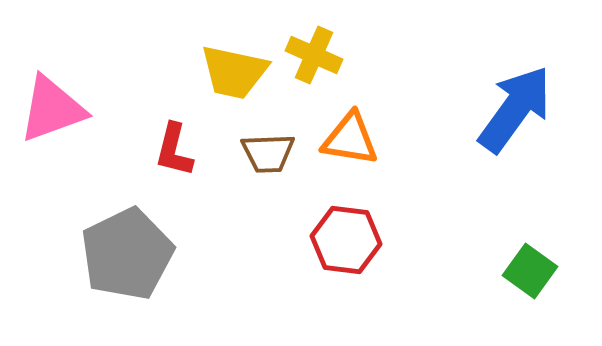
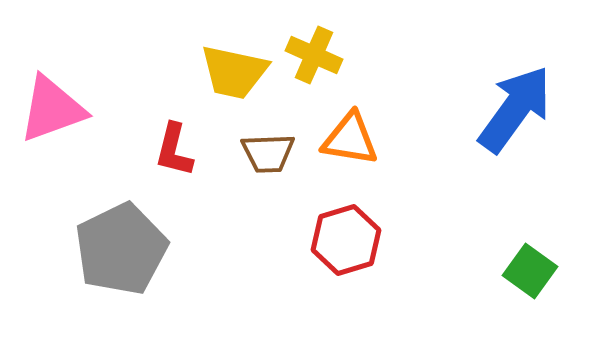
red hexagon: rotated 24 degrees counterclockwise
gray pentagon: moved 6 px left, 5 px up
